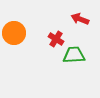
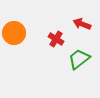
red arrow: moved 2 px right, 5 px down
green trapezoid: moved 5 px right, 4 px down; rotated 35 degrees counterclockwise
